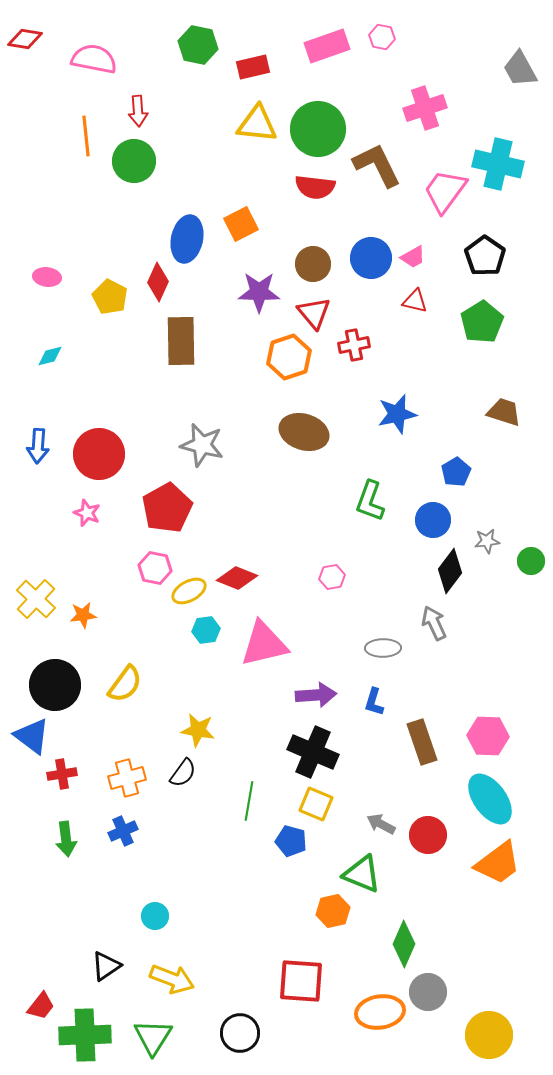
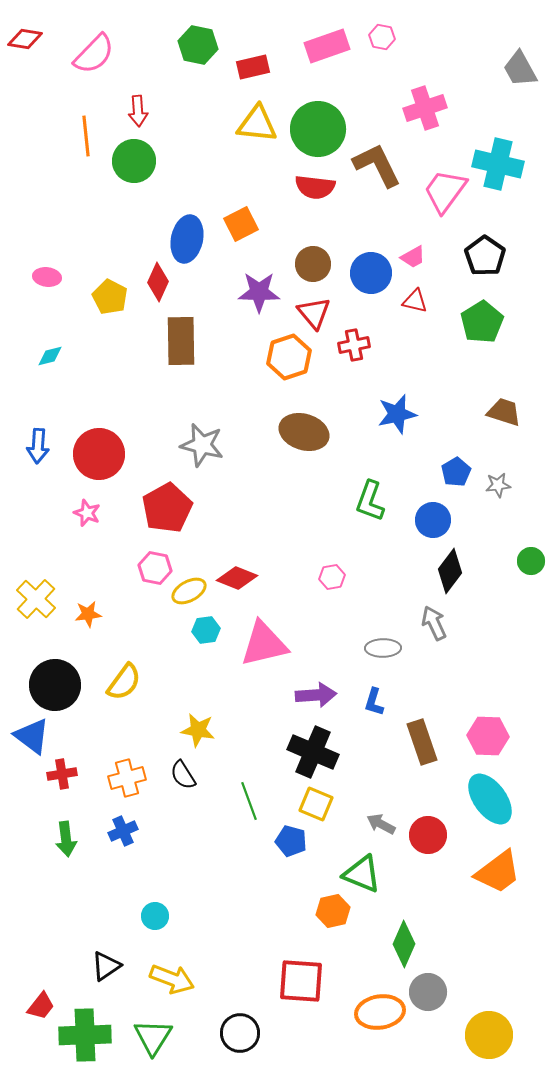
pink semicircle at (94, 59): moved 5 px up; rotated 123 degrees clockwise
blue circle at (371, 258): moved 15 px down
gray star at (487, 541): moved 11 px right, 56 px up
orange star at (83, 615): moved 5 px right, 1 px up
yellow semicircle at (125, 684): moved 1 px left, 2 px up
black semicircle at (183, 773): moved 2 px down; rotated 112 degrees clockwise
green line at (249, 801): rotated 30 degrees counterclockwise
orange trapezoid at (498, 863): moved 9 px down
